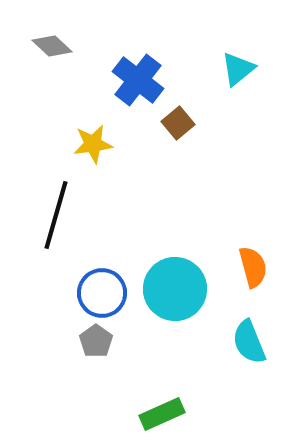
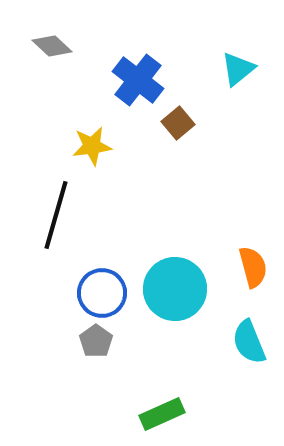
yellow star: moved 1 px left, 2 px down
